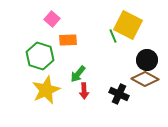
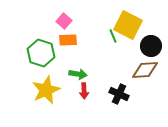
pink square: moved 12 px right, 2 px down
green hexagon: moved 1 px right, 3 px up
black circle: moved 4 px right, 14 px up
green arrow: rotated 120 degrees counterclockwise
brown diamond: moved 9 px up; rotated 32 degrees counterclockwise
